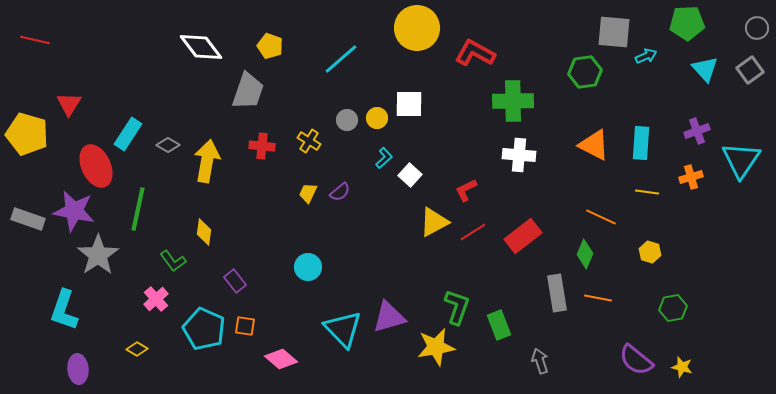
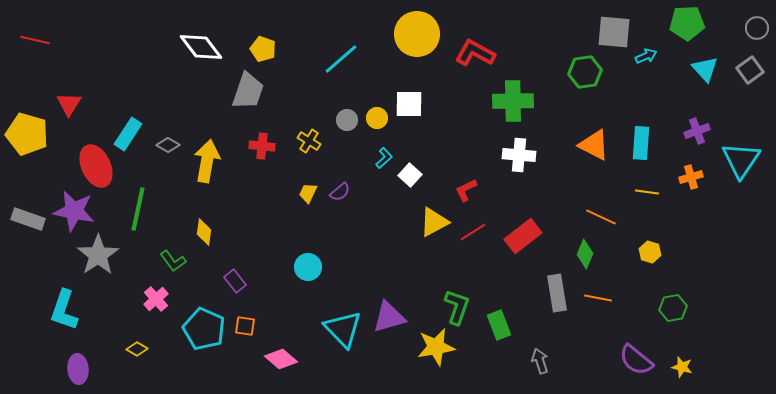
yellow circle at (417, 28): moved 6 px down
yellow pentagon at (270, 46): moved 7 px left, 3 px down
